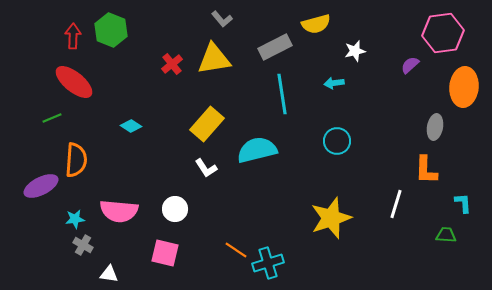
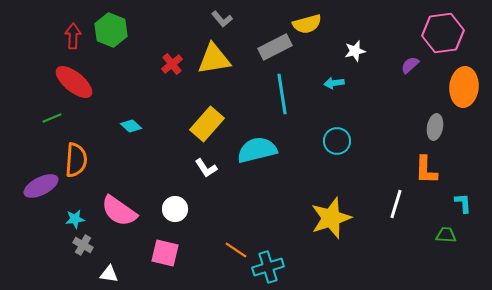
yellow semicircle: moved 9 px left
cyan diamond: rotated 10 degrees clockwise
pink semicircle: rotated 30 degrees clockwise
cyan cross: moved 4 px down
